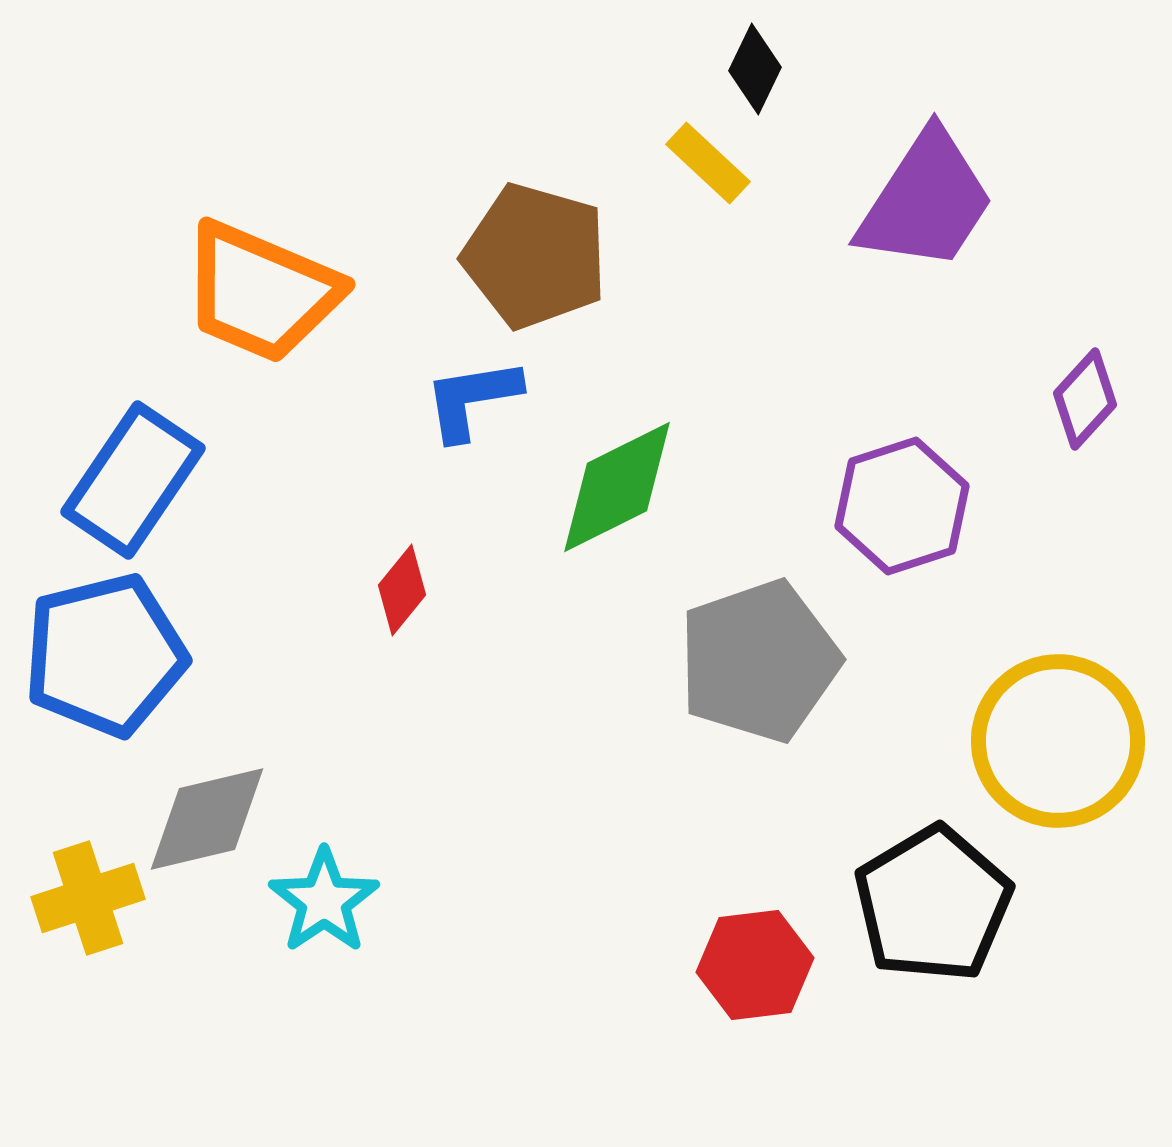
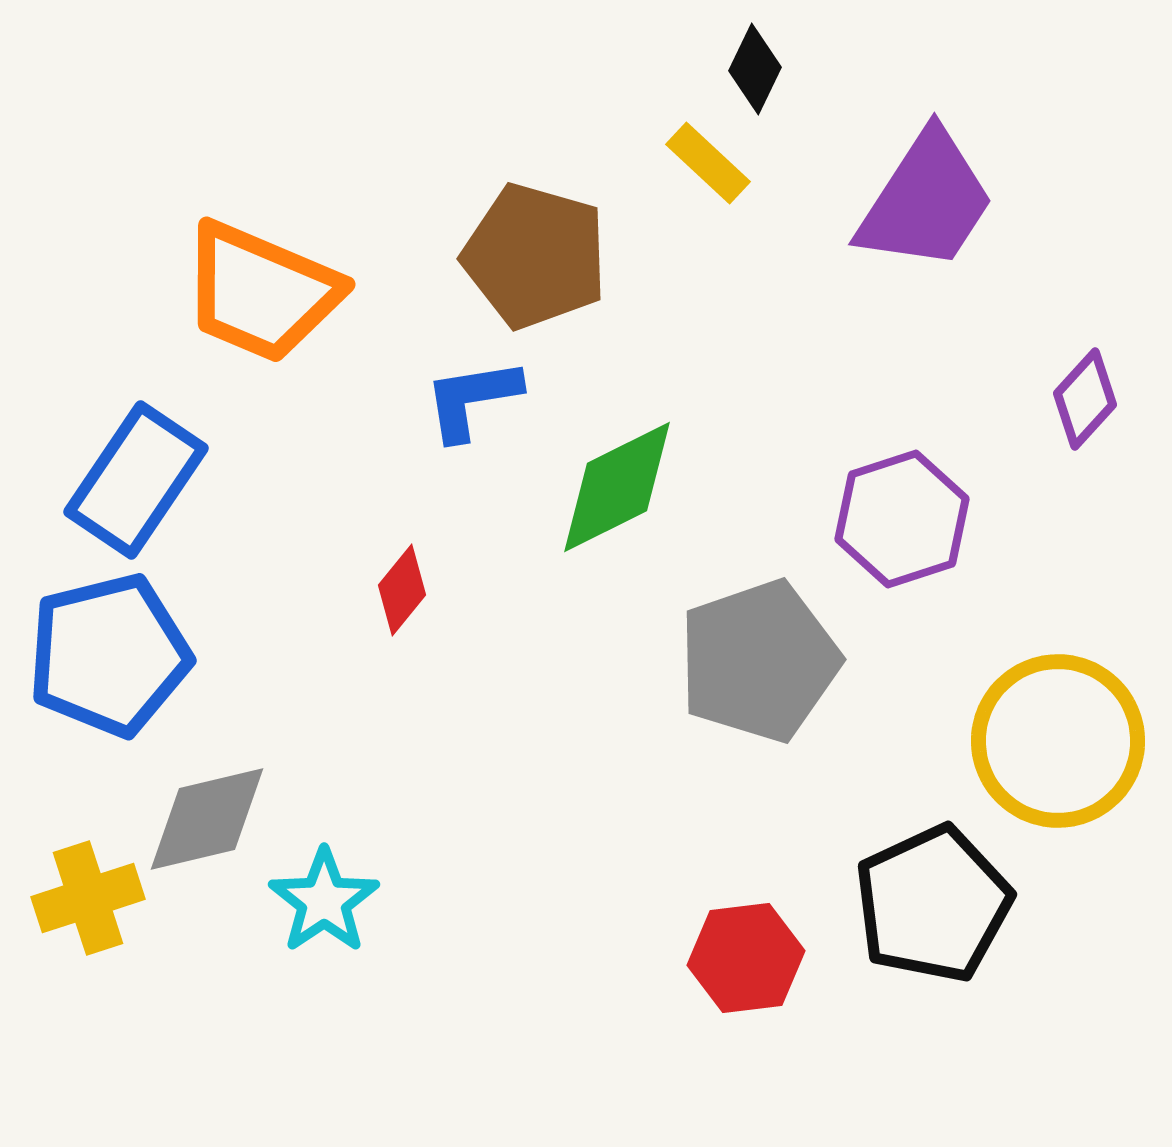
blue rectangle: moved 3 px right
purple hexagon: moved 13 px down
blue pentagon: moved 4 px right
black pentagon: rotated 6 degrees clockwise
red hexagon: moved 9 px left, 7 px up
